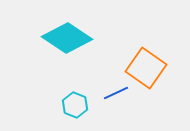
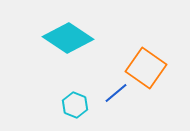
cyan diamond: moved 1 px right
blue line: rotated 15 degrees counterclockwise
